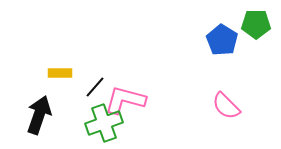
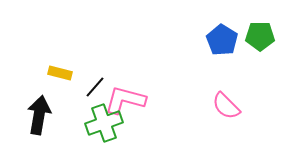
green pentagon: moved 4 px right, 12 px down
yellow rectangle: rotated 15 degrees clockwise
black arrow: rotated 9 degrees counterclockwise
